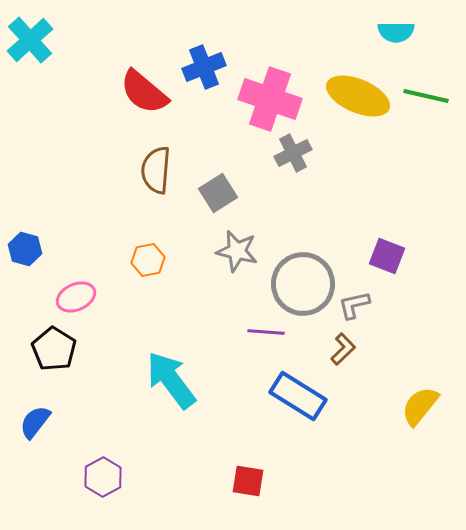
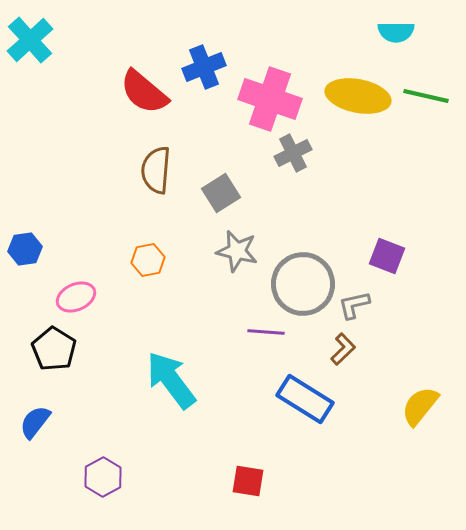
yellow ellipse: rotated 12 degrees counterclockwise
gray square: moved 3 px right
blue hexagon: rotated 24 degrees counterclockwise
blue rectangle: moved 7 px right, 3 px down
